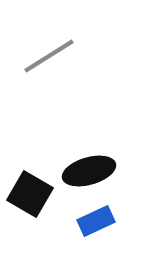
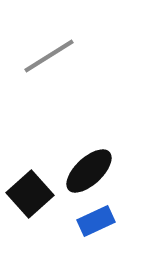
black ellipse: rotated 27 degrees counterclockwise
black square: rotated 18 degrees clockwise
